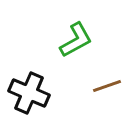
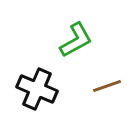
black cross: moved 8 px right, 4 px up
